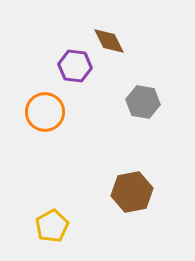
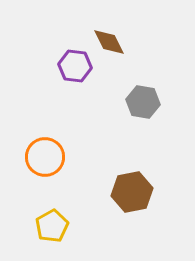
brown diamond: moved 1 px down
orange circle: moved 45 px down
